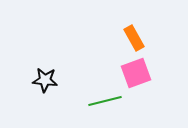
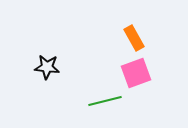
black star: moved 2 px right, 13 px up
